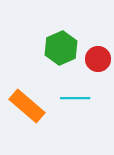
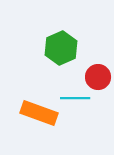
red circle: moved 18 px down
orange rectangle: moved 12 px right, 7 px down; rotated 21 degrees counterclockwise
